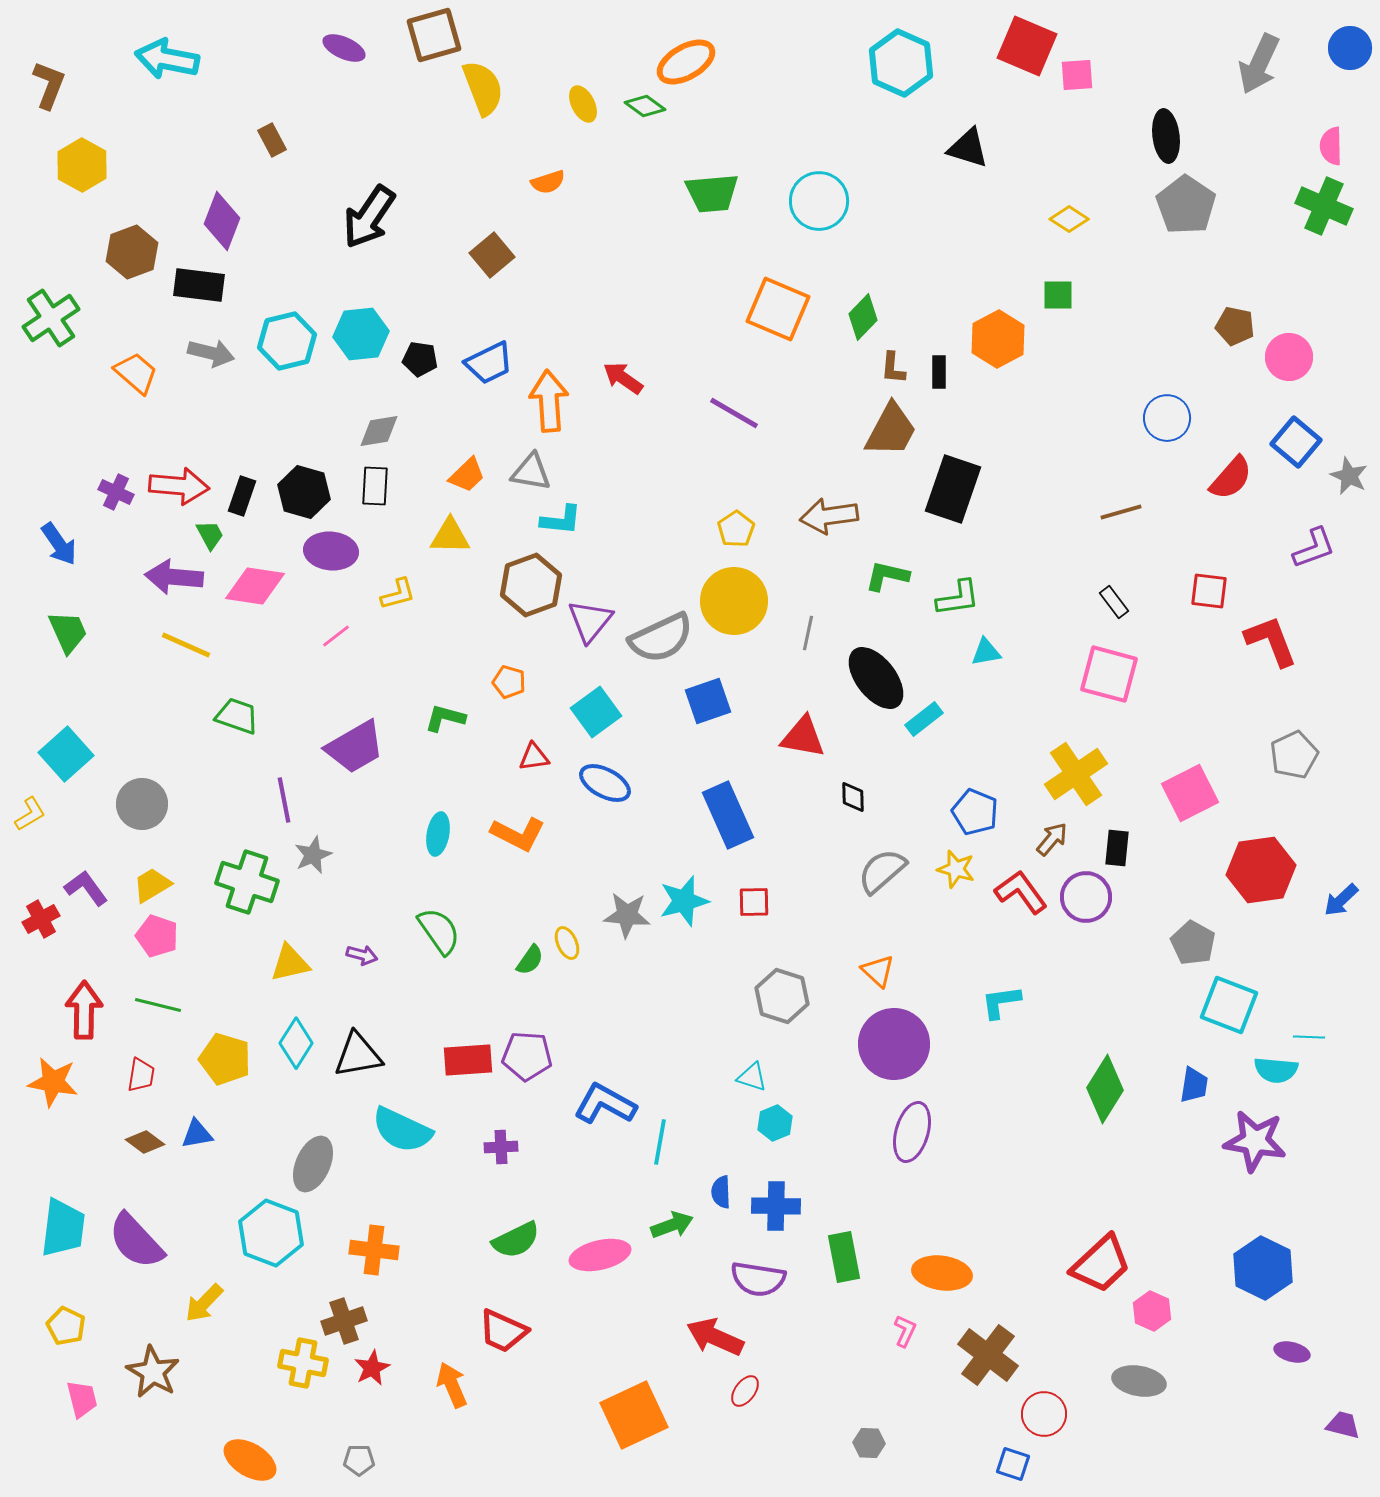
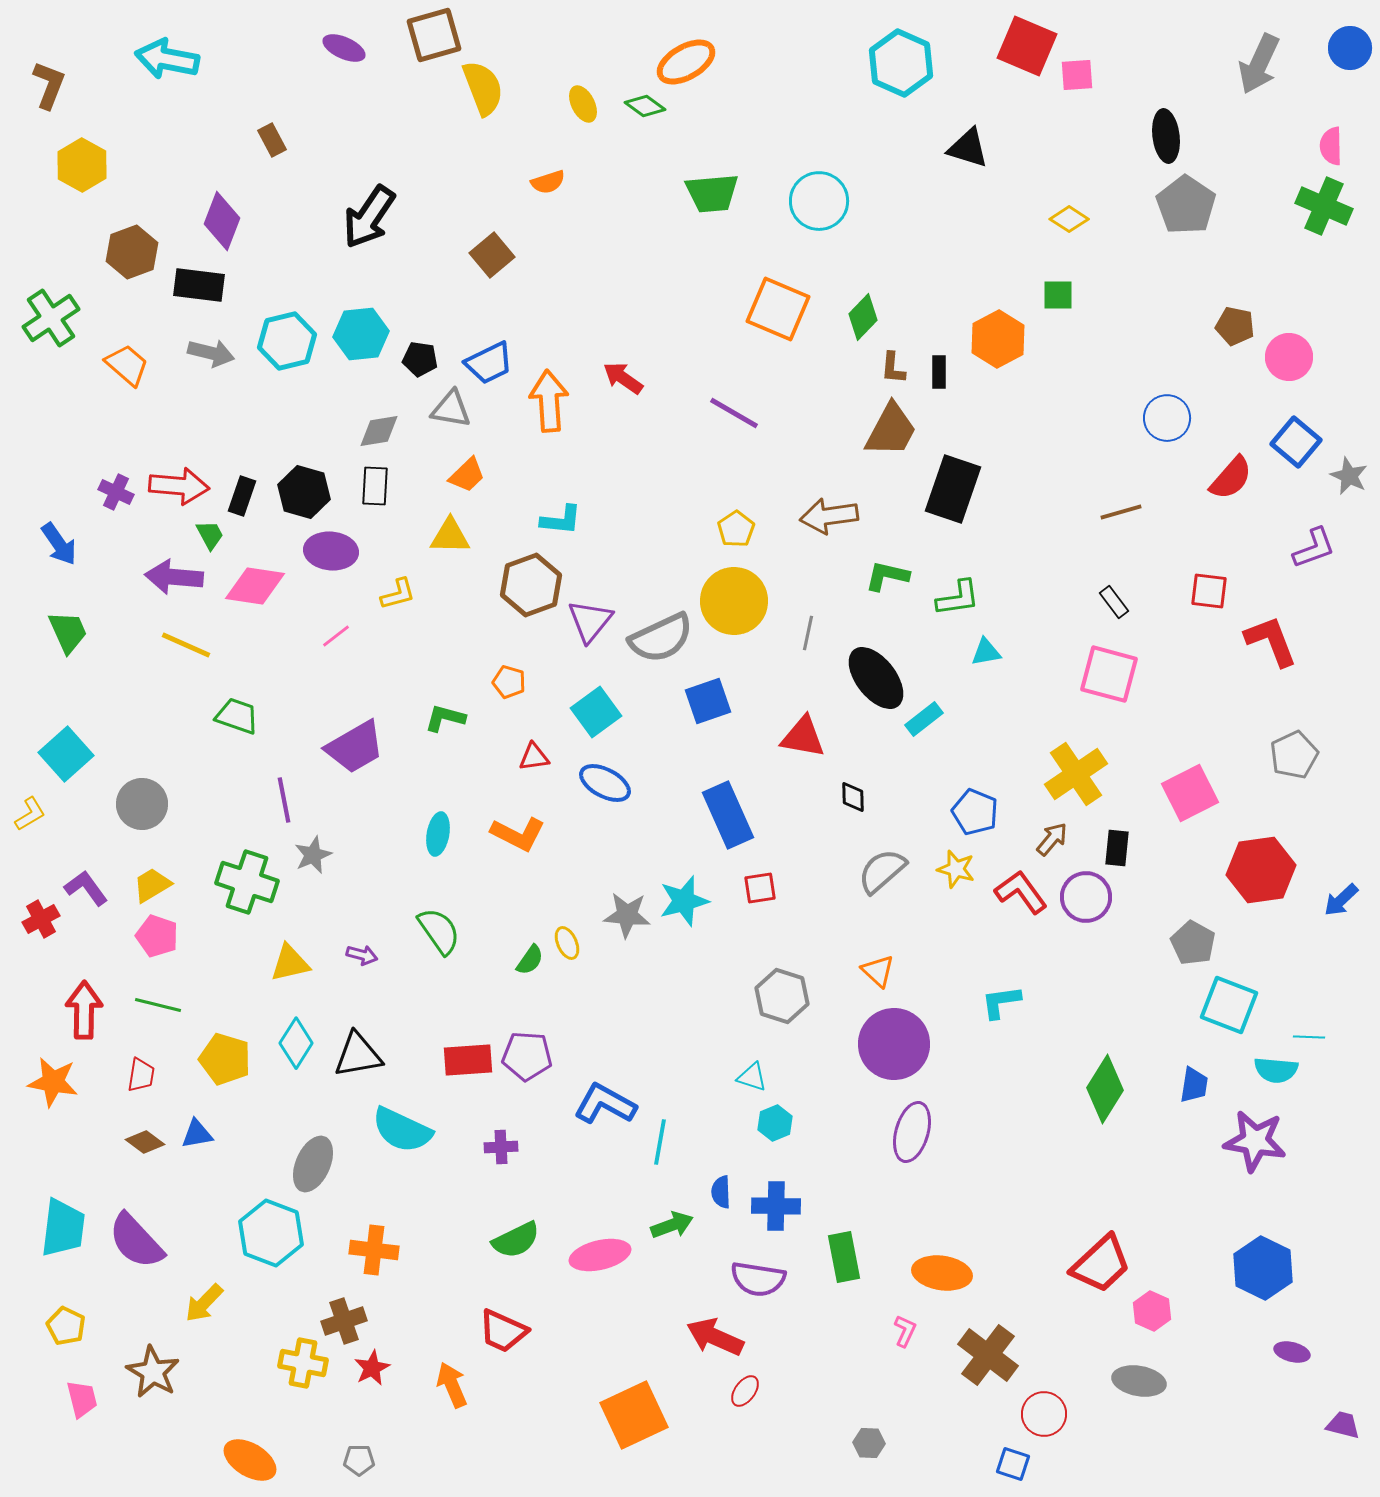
orange trapezoid at (136, 373): moved 9 px left, 8 px up
gray triangle at (531, 472): moved 80 px left, 63 px up
red square at (754, 902): moved 6 px right, 14 px up; rotated 8 degrees counterclockwise
